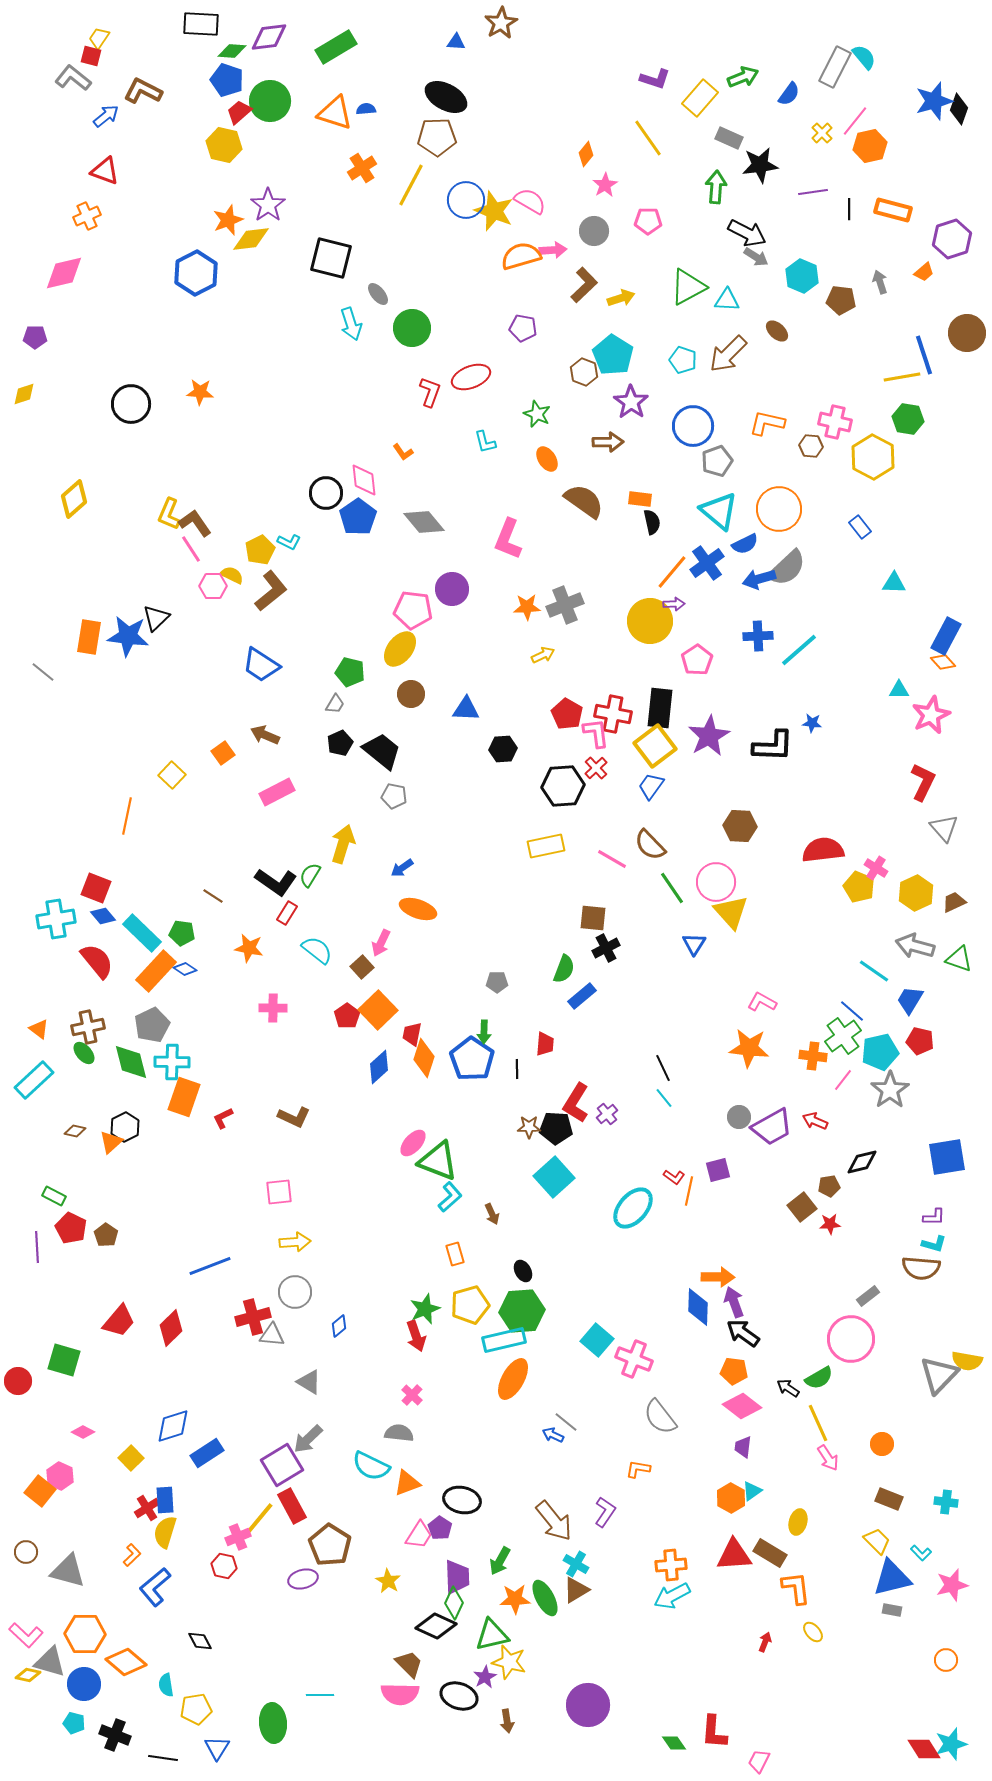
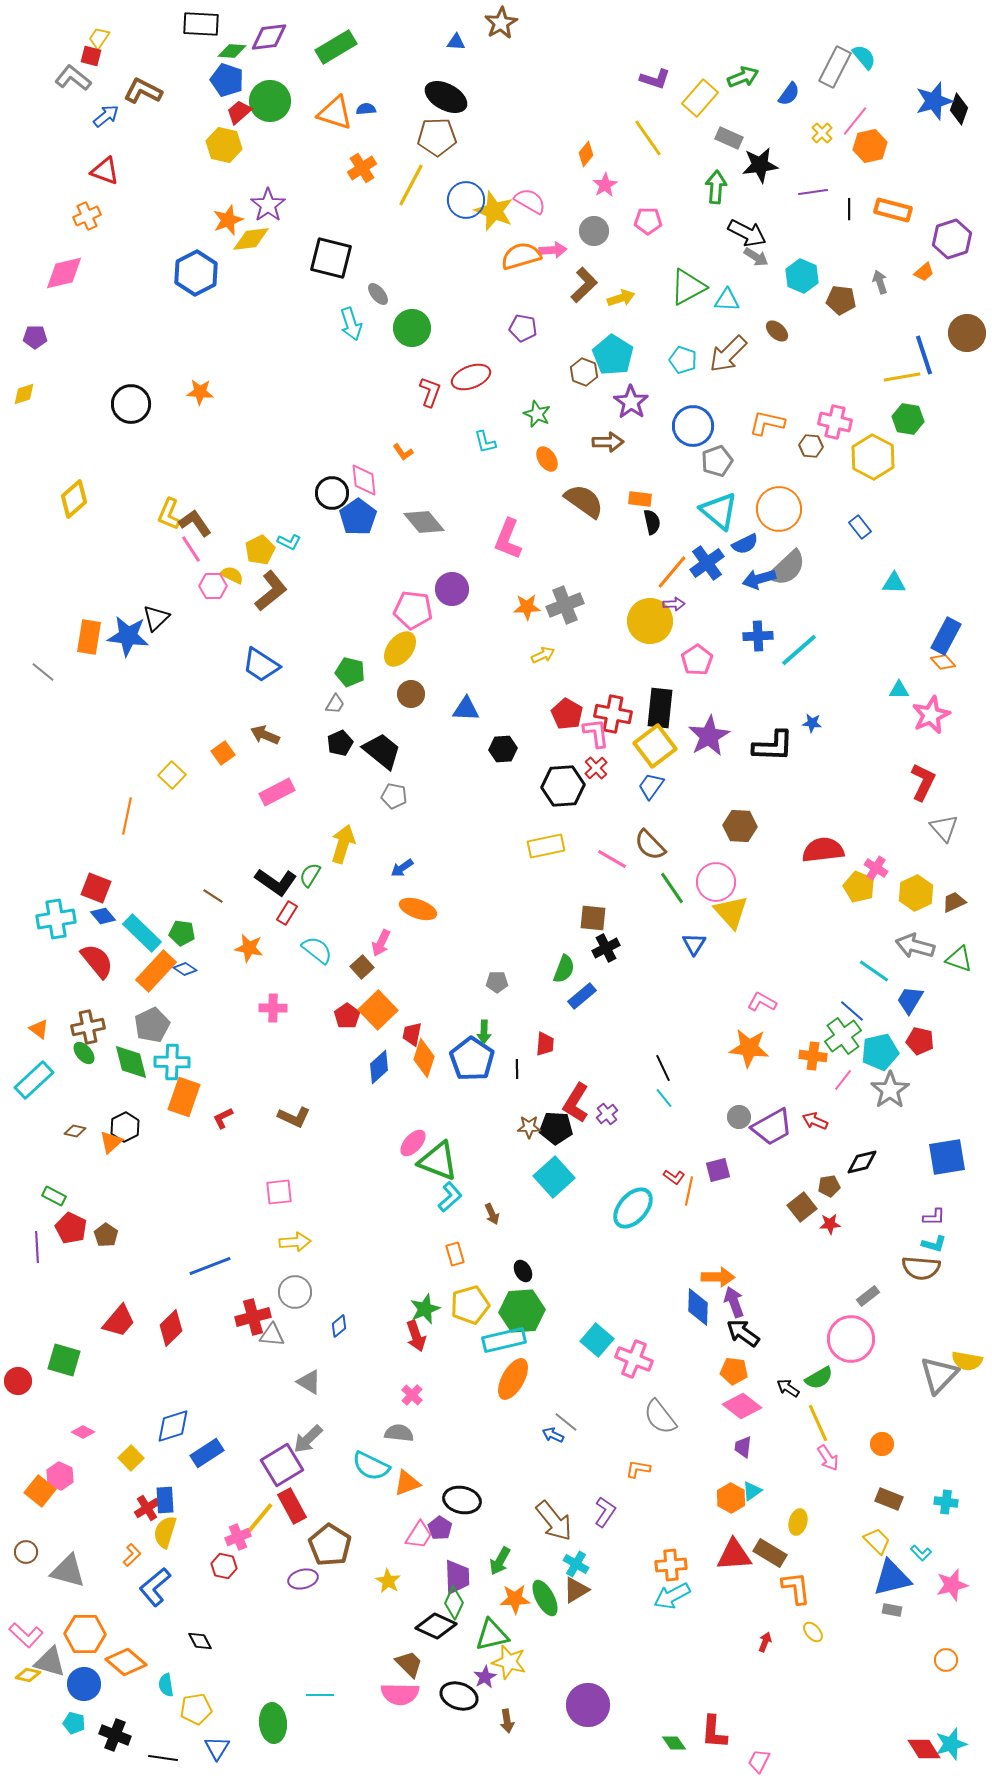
black circle at (326, 493): moved 6 px right
